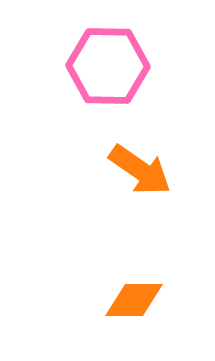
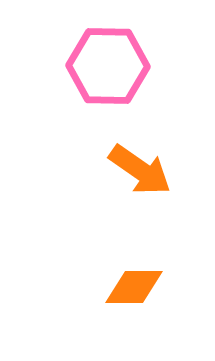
orange diamond: moved 13 px up
